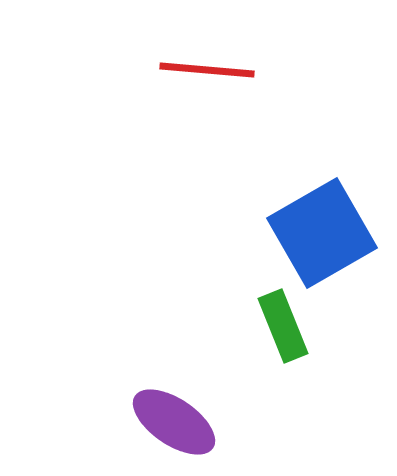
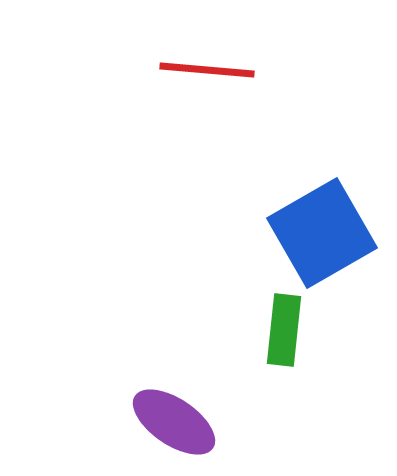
green rectangle: moved 1 px right, 4 px down; rotated 28 degrees clockwise
